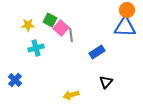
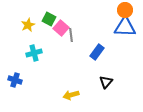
orange circle: moved 2 px left
green square: moved 1 px left, 1 px up
yellow star: rotated 24 degrees counterclockwise
cyan cross: moved 2 px left, 5 px down
blue rectangle: rotated 21 degrees counterclockwise
blue cross: rotated 24 degrees counterclockwise
